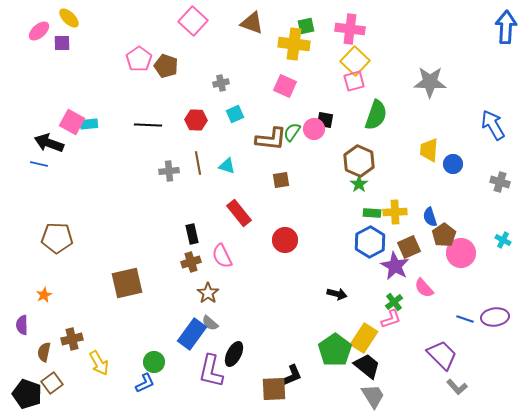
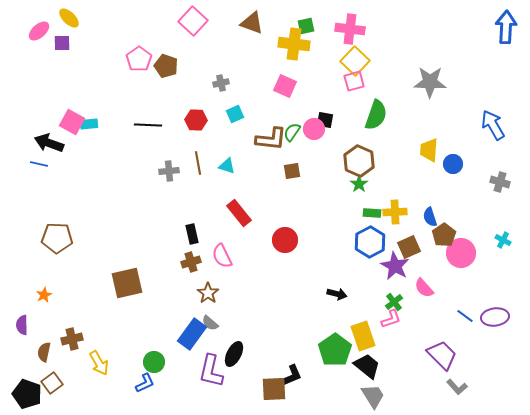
brown square at (281, 180): moved 11 px right, 9 px up
blue line at (465, 319): moved 3 px up; rotated 18 degrees clockwise
yellow rectangle at (364, 338): moved 1 px left, 2 px up; rotated 52 degrees counterclockwise
